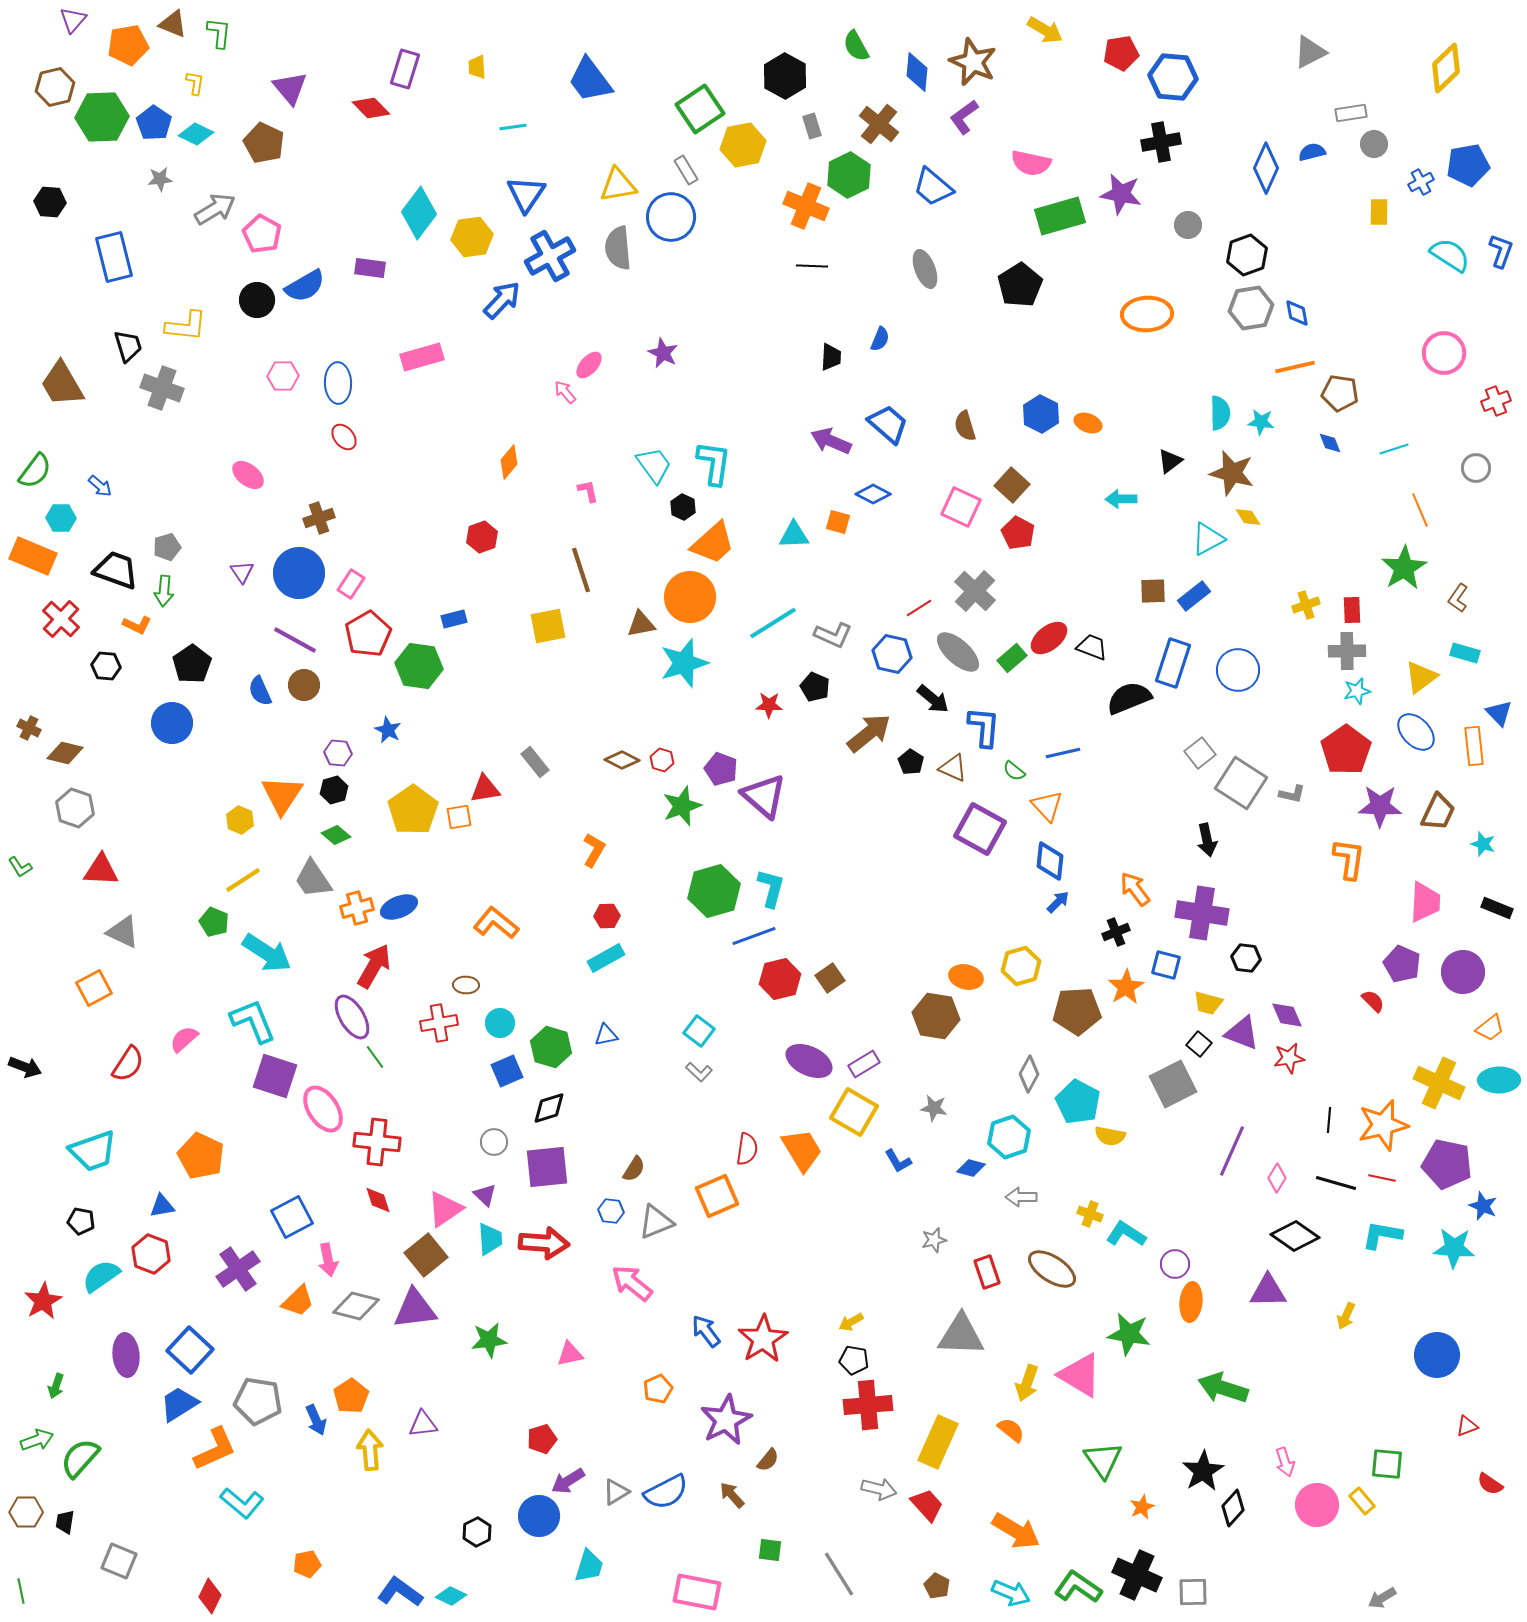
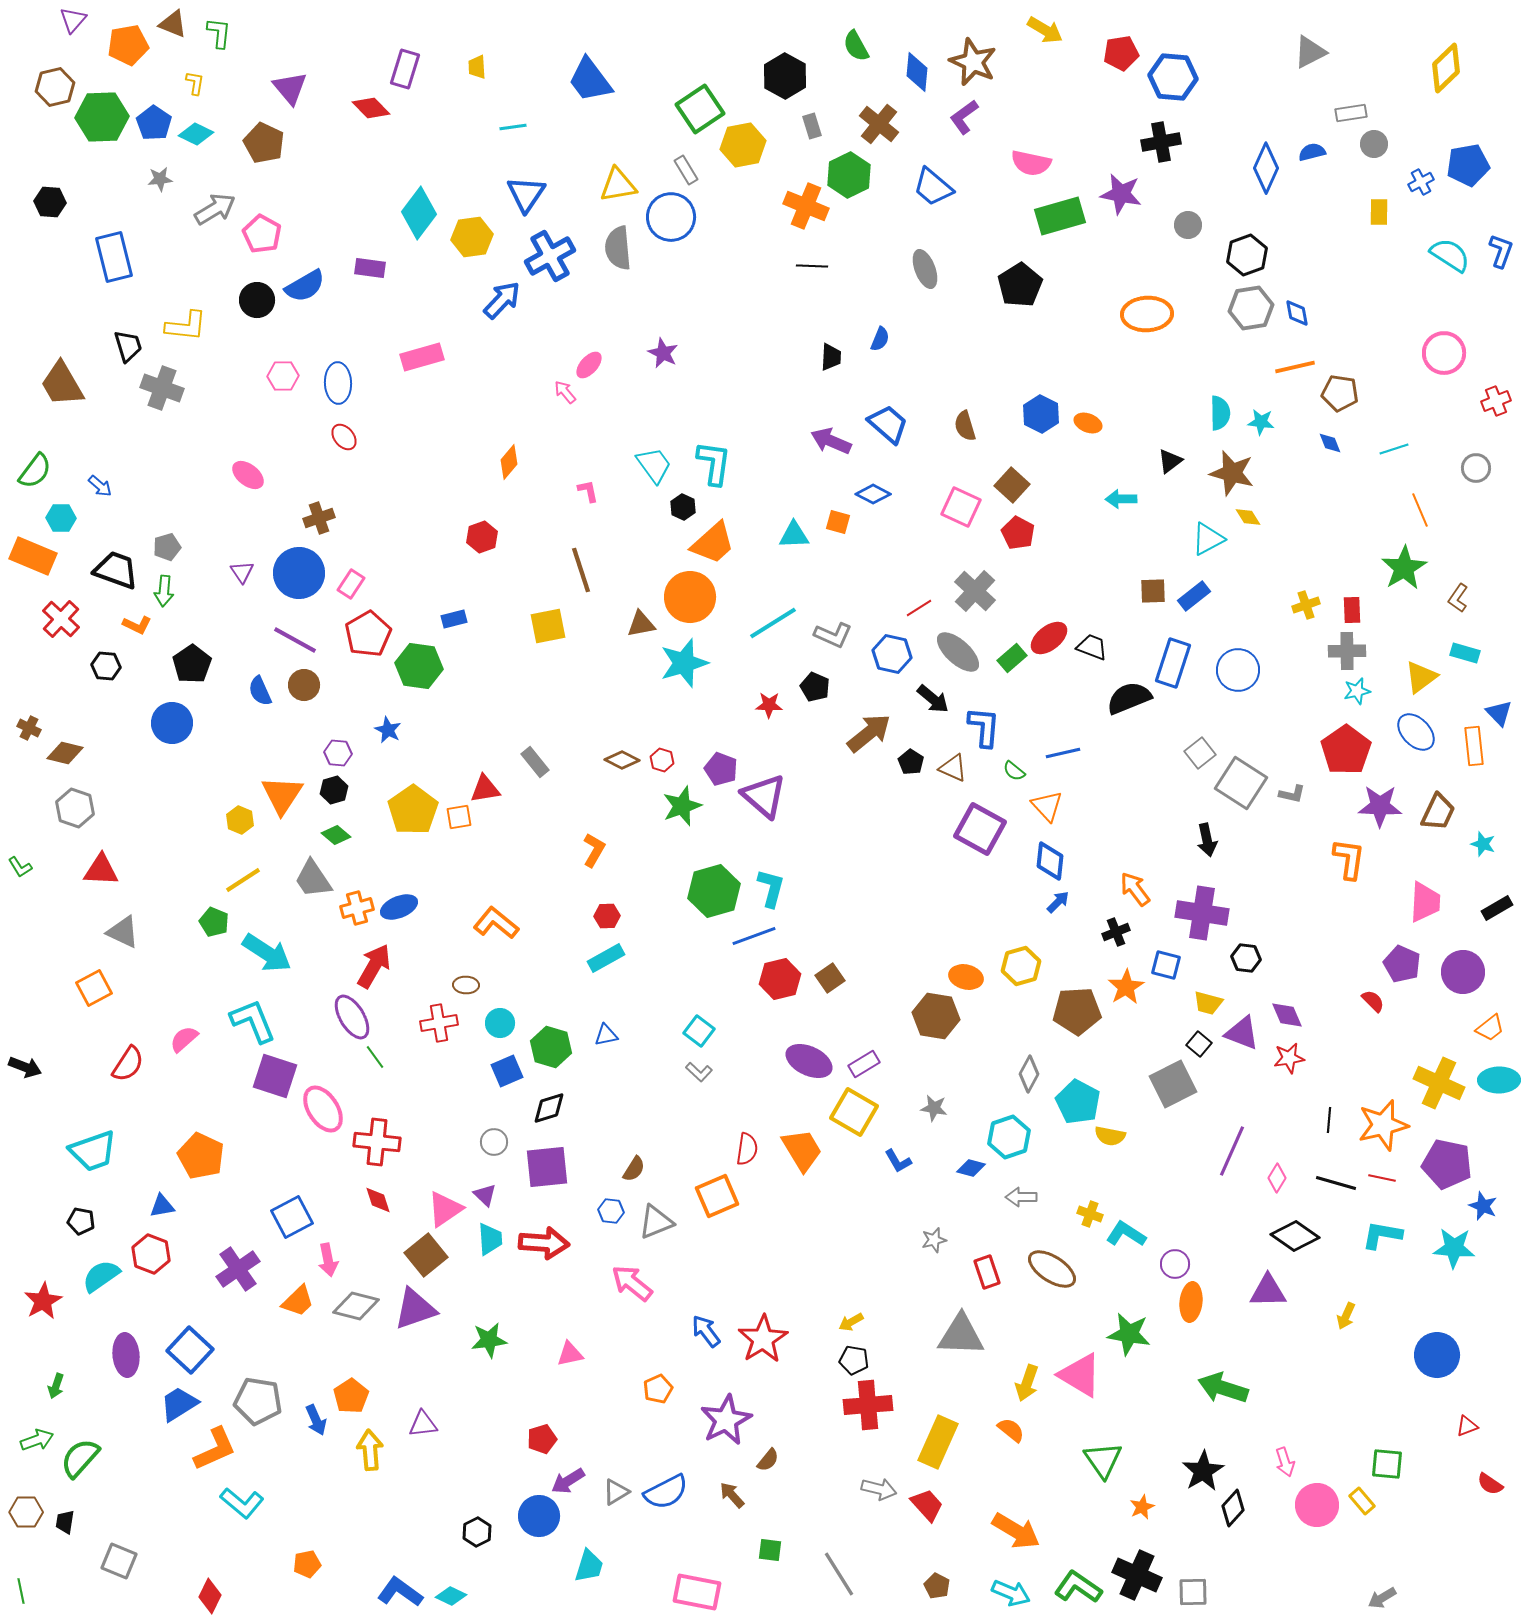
black rectangle at (1497, 908): rotated 52 degrees counterclockwise
purple triangle at (415, 1309): rotated 12 degrees counterclockwise
